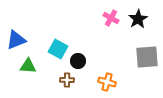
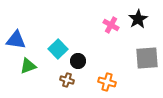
pink cross: moved 7 px down
blue triangle: rotated 30 degrees clockwise
cyan square: rotated 18 degrees clockwise
gray square: moved 1 px down
green triangle: rotated 24 degrees counterclockwise
brown cross: rotated 16 degrees clockwise
